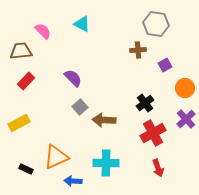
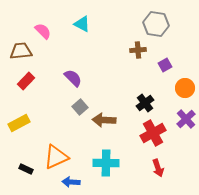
blue arrow: moved 2 px left, 1 px down
